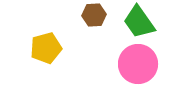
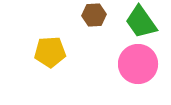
green trapezoid: moved 2 px right
yellow pentagon: moved 4 px right, 4 px down; rotated 12 degrees clockwise
